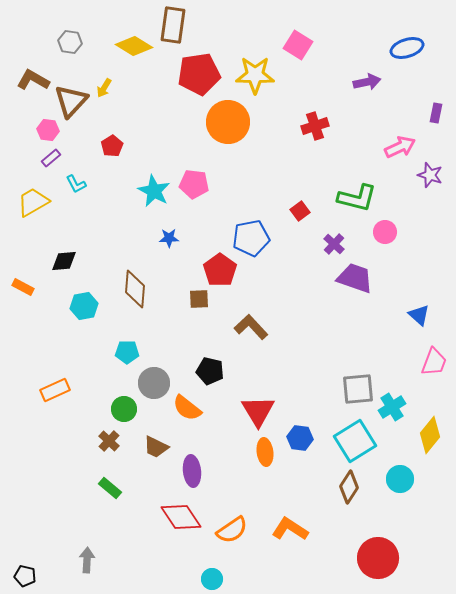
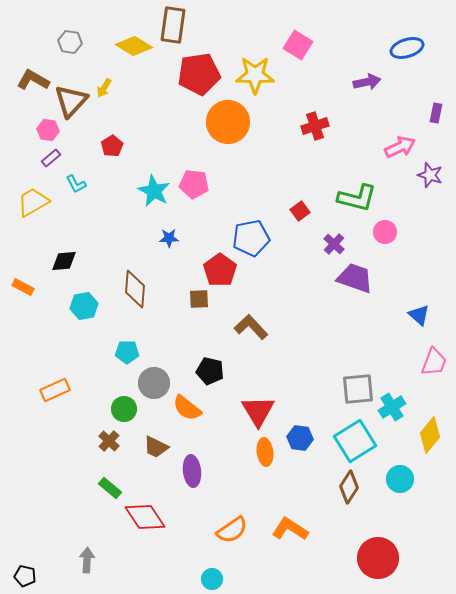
red diamond at (181, 517): moved 36 px left
